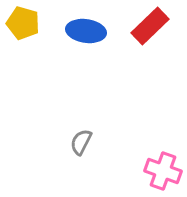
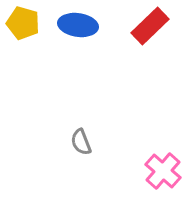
blue ellipse: moved 8 px left, 6 px up
gray semicircle: rotated 48 degrees counterclockwise
pink cross: rotated 21 degrees clockwise
